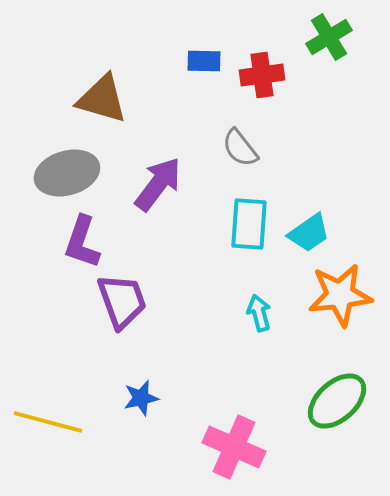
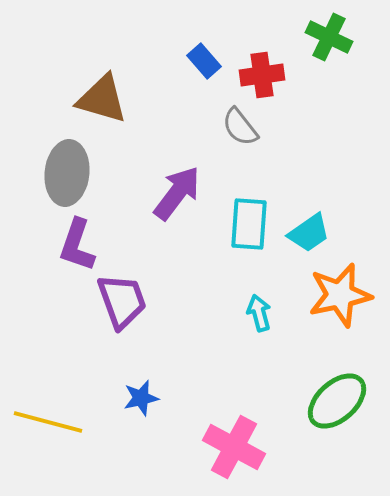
green cross: rotated 33 degrees counterclockwise
blue rectangle: rotated 48 degrees clockwise
gray semicircle: moved 21 px up
gray ellipse: rotated 68 degrees counterclockwise
purple arrow: moved 19 px right, 9 px down
purple L-shape: moved 5 px left, 3 px down
orange star: rotated 6 degrees counterclockwise
pink cross: rotated 4 degrees clockwise
